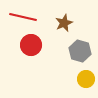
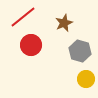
red line: rotated 52 degrees counterclockwise
